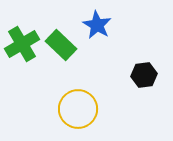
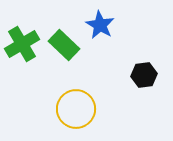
blue star: moved 3 px right
green rectangle: moved 3 px right
yellow circle: moved 2 px left
